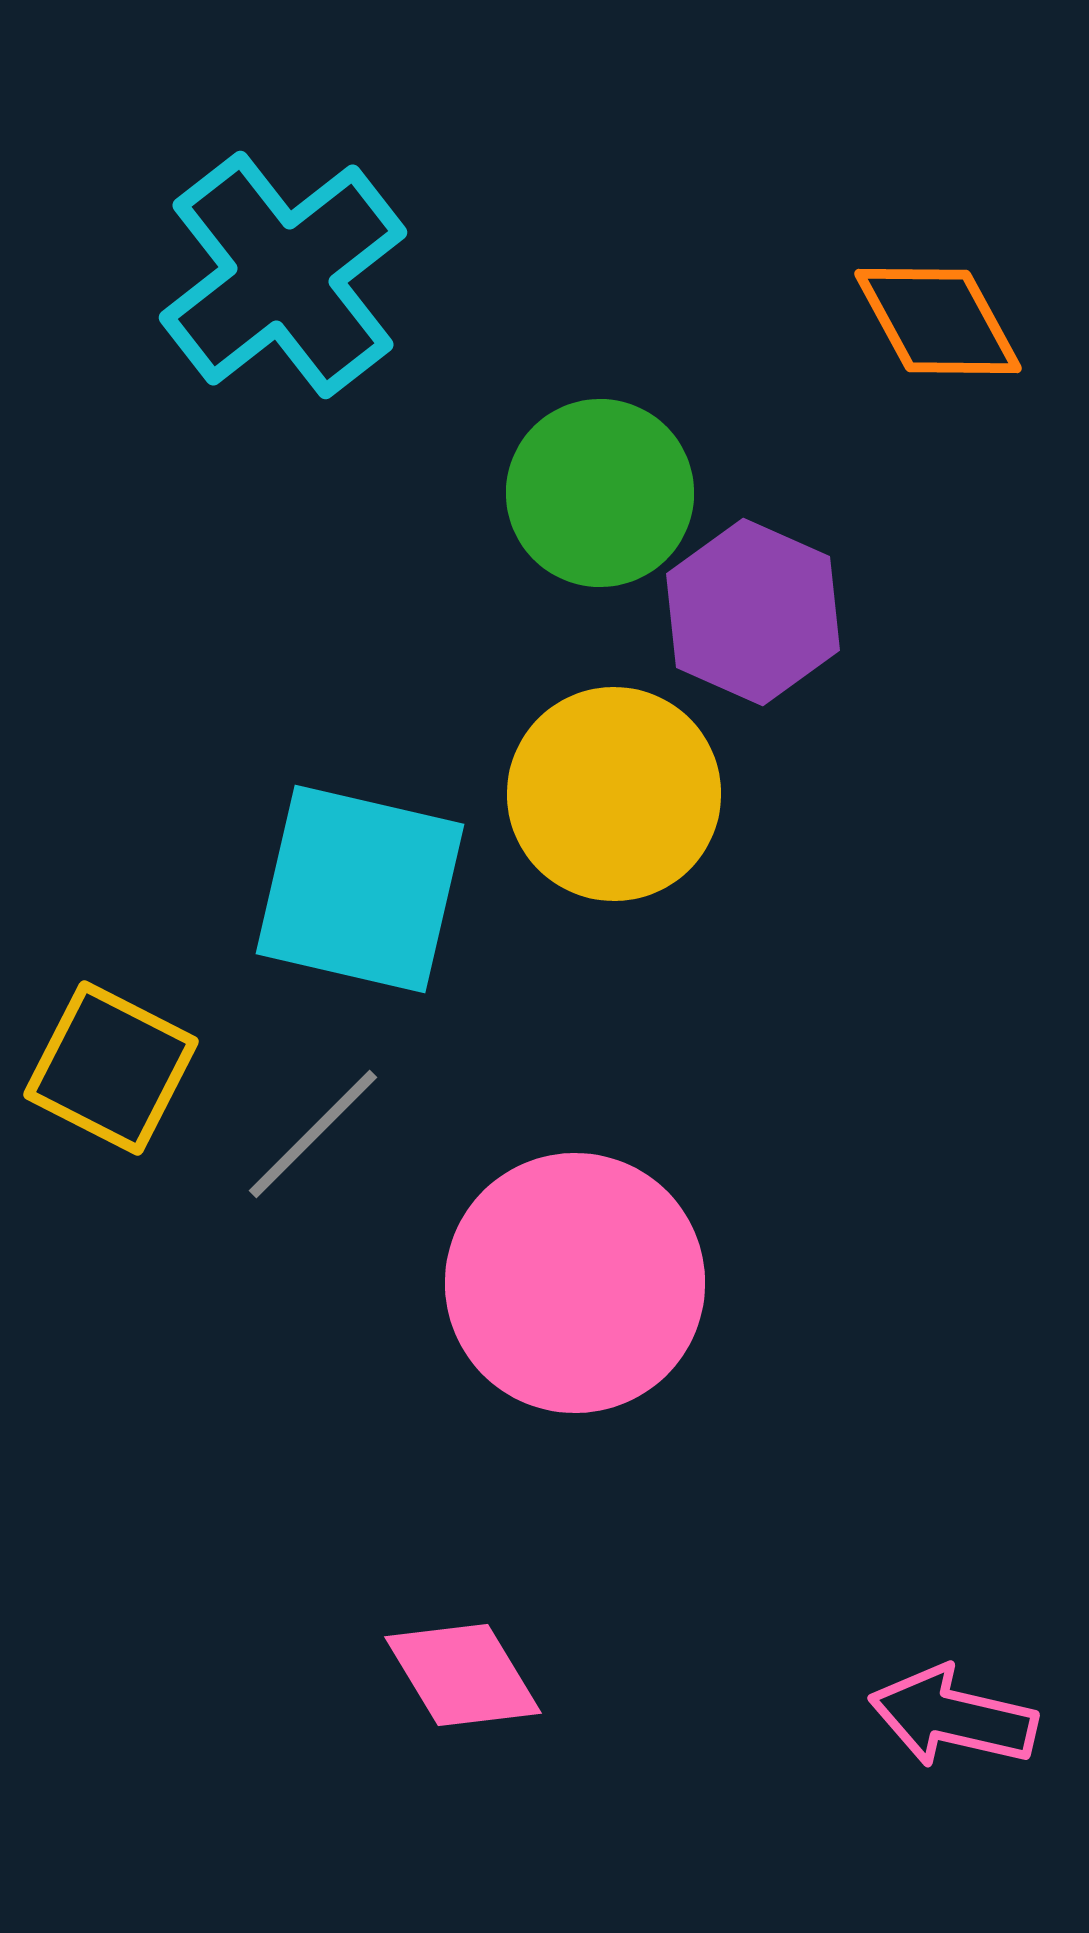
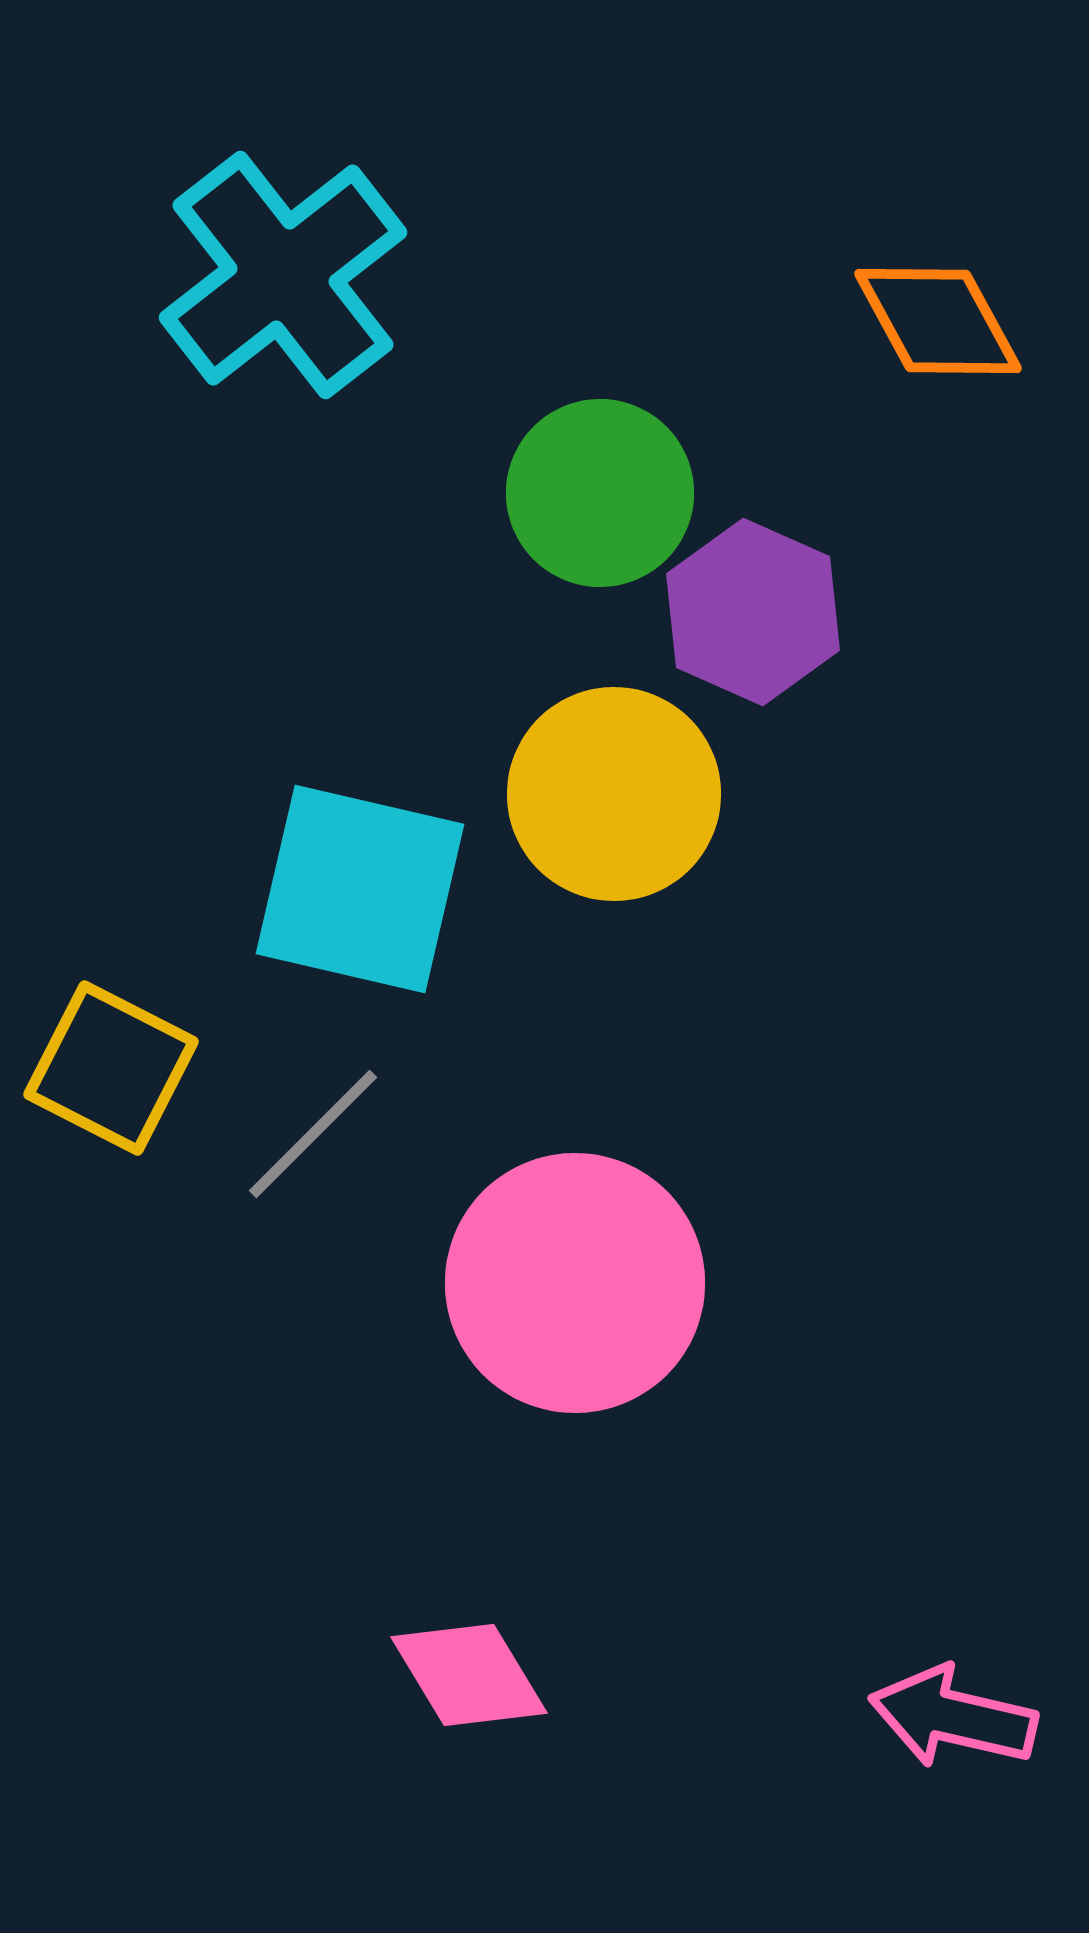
pink diamond: moved 6 px right
